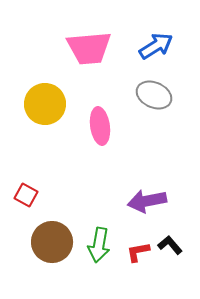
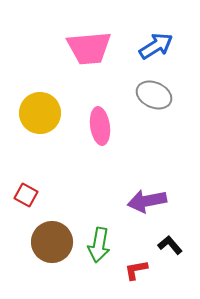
yellow circle: moved 5 px left, 9 px down
red L-shape: moved 2 px left, 18 px down
